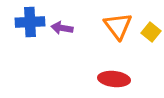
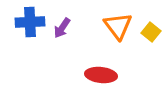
purple arrow: rotated 65 degrees counterclockwise
red ellipse: moved 13 px left, 4 px up
